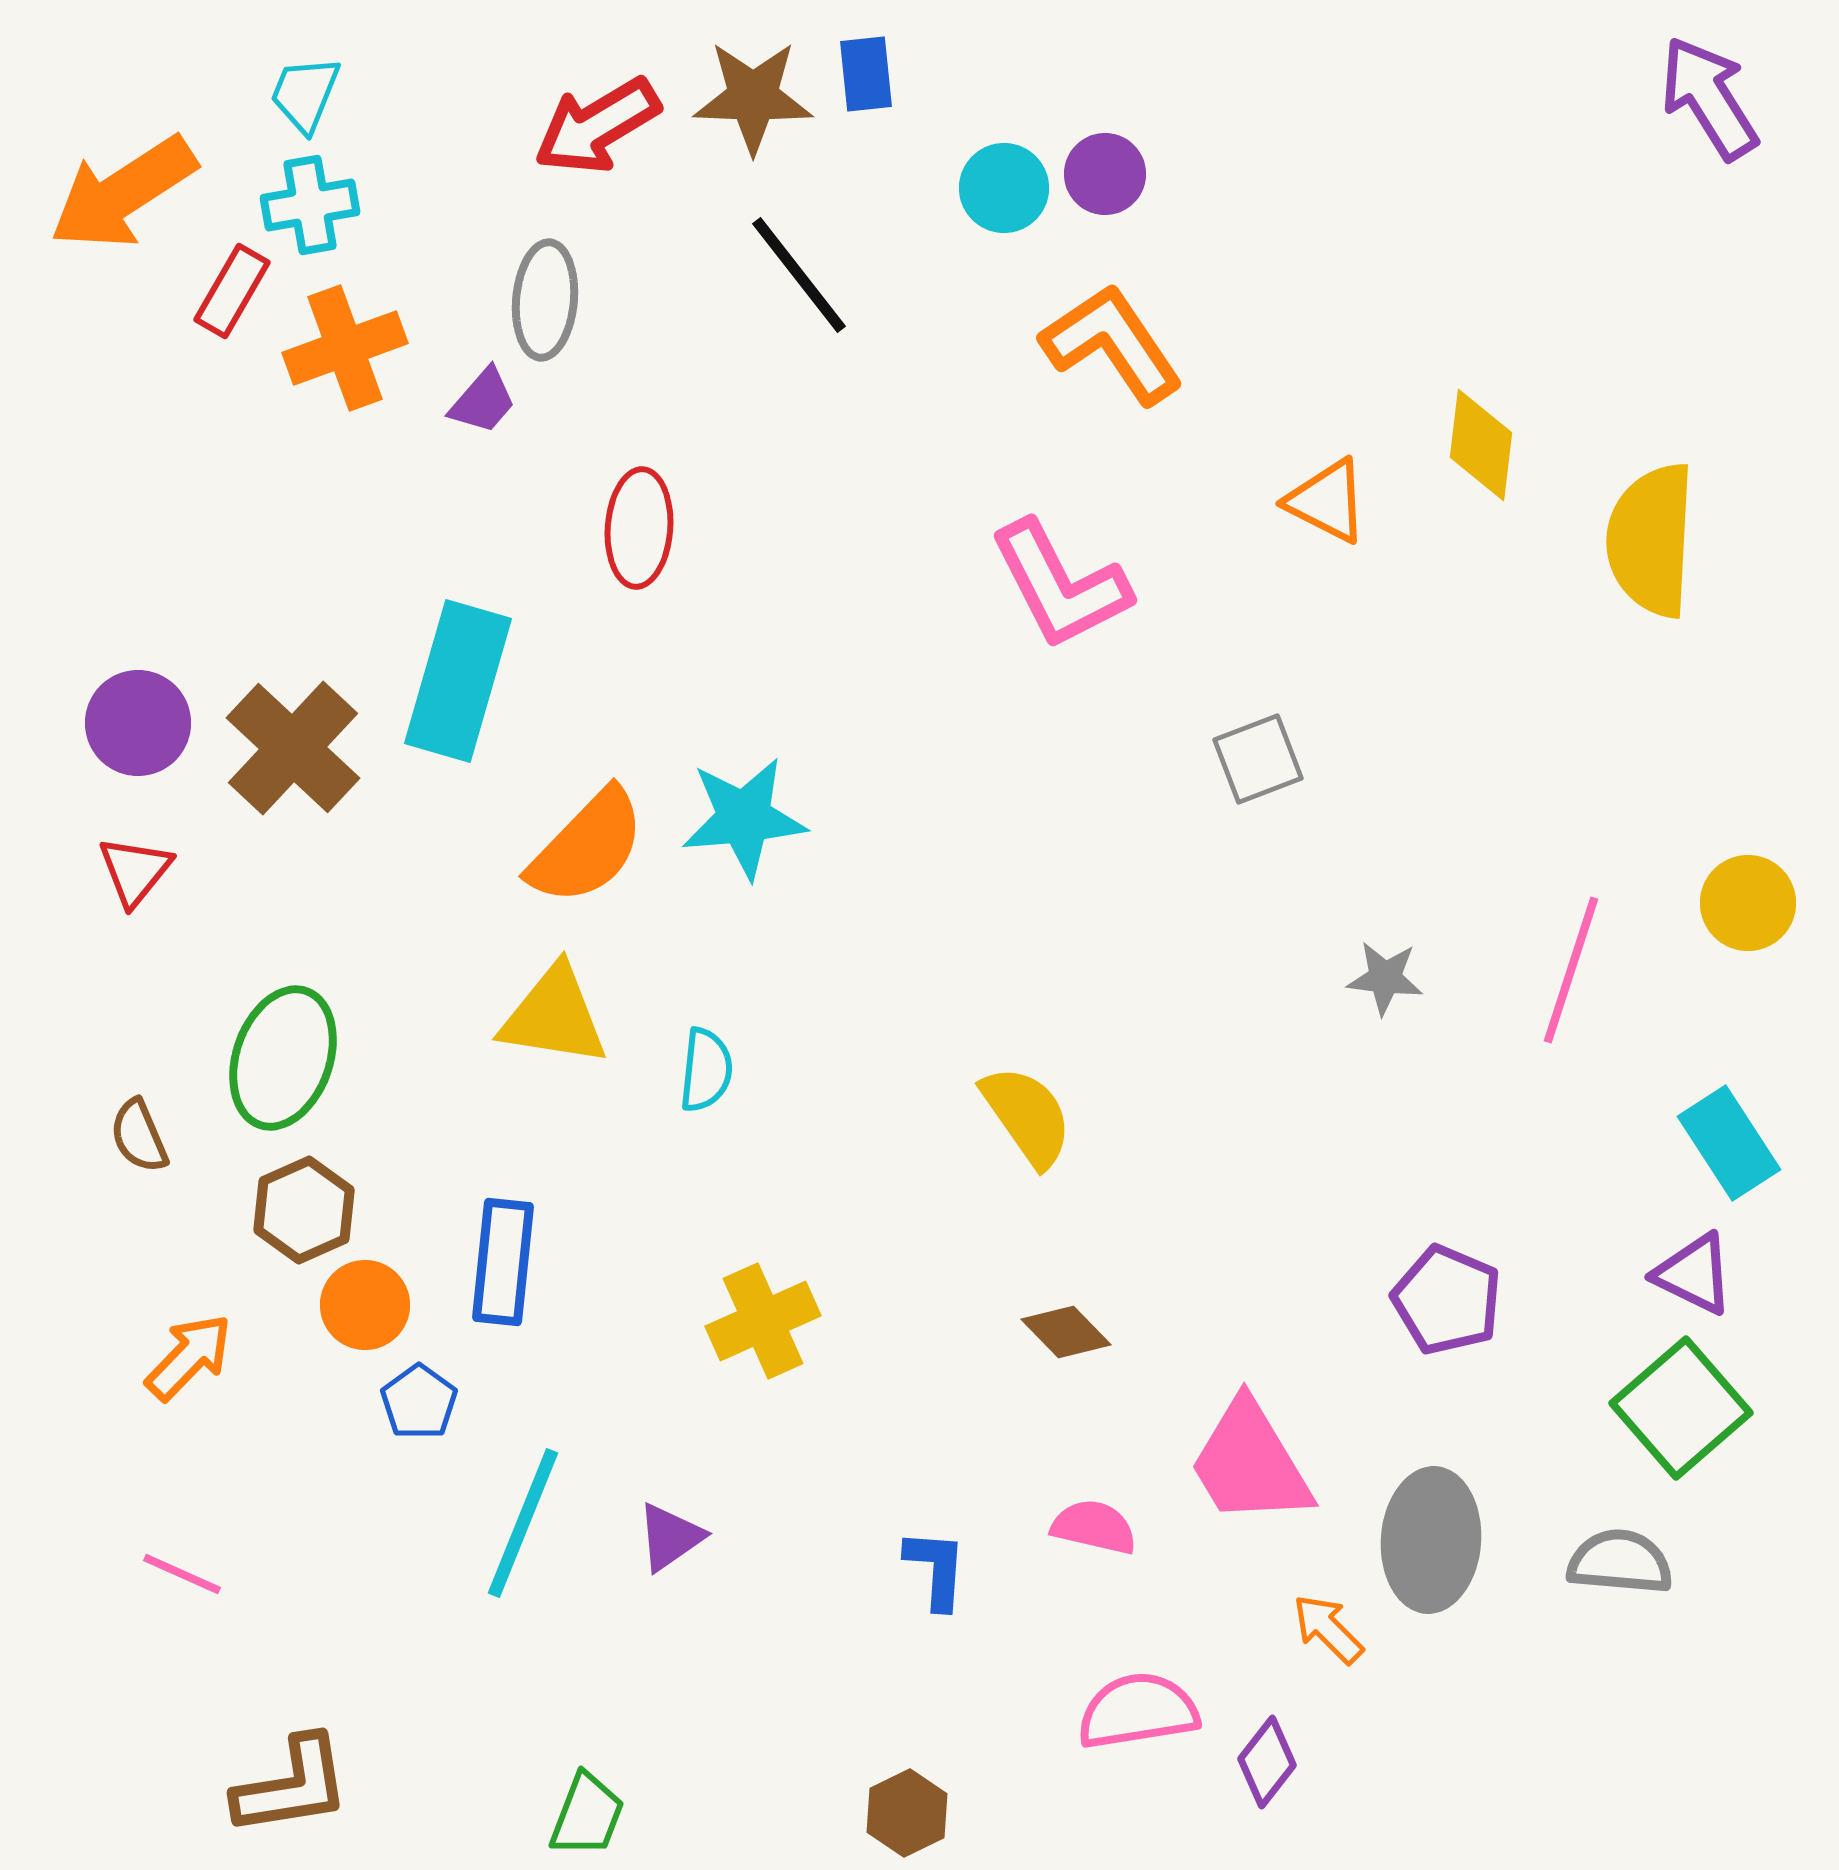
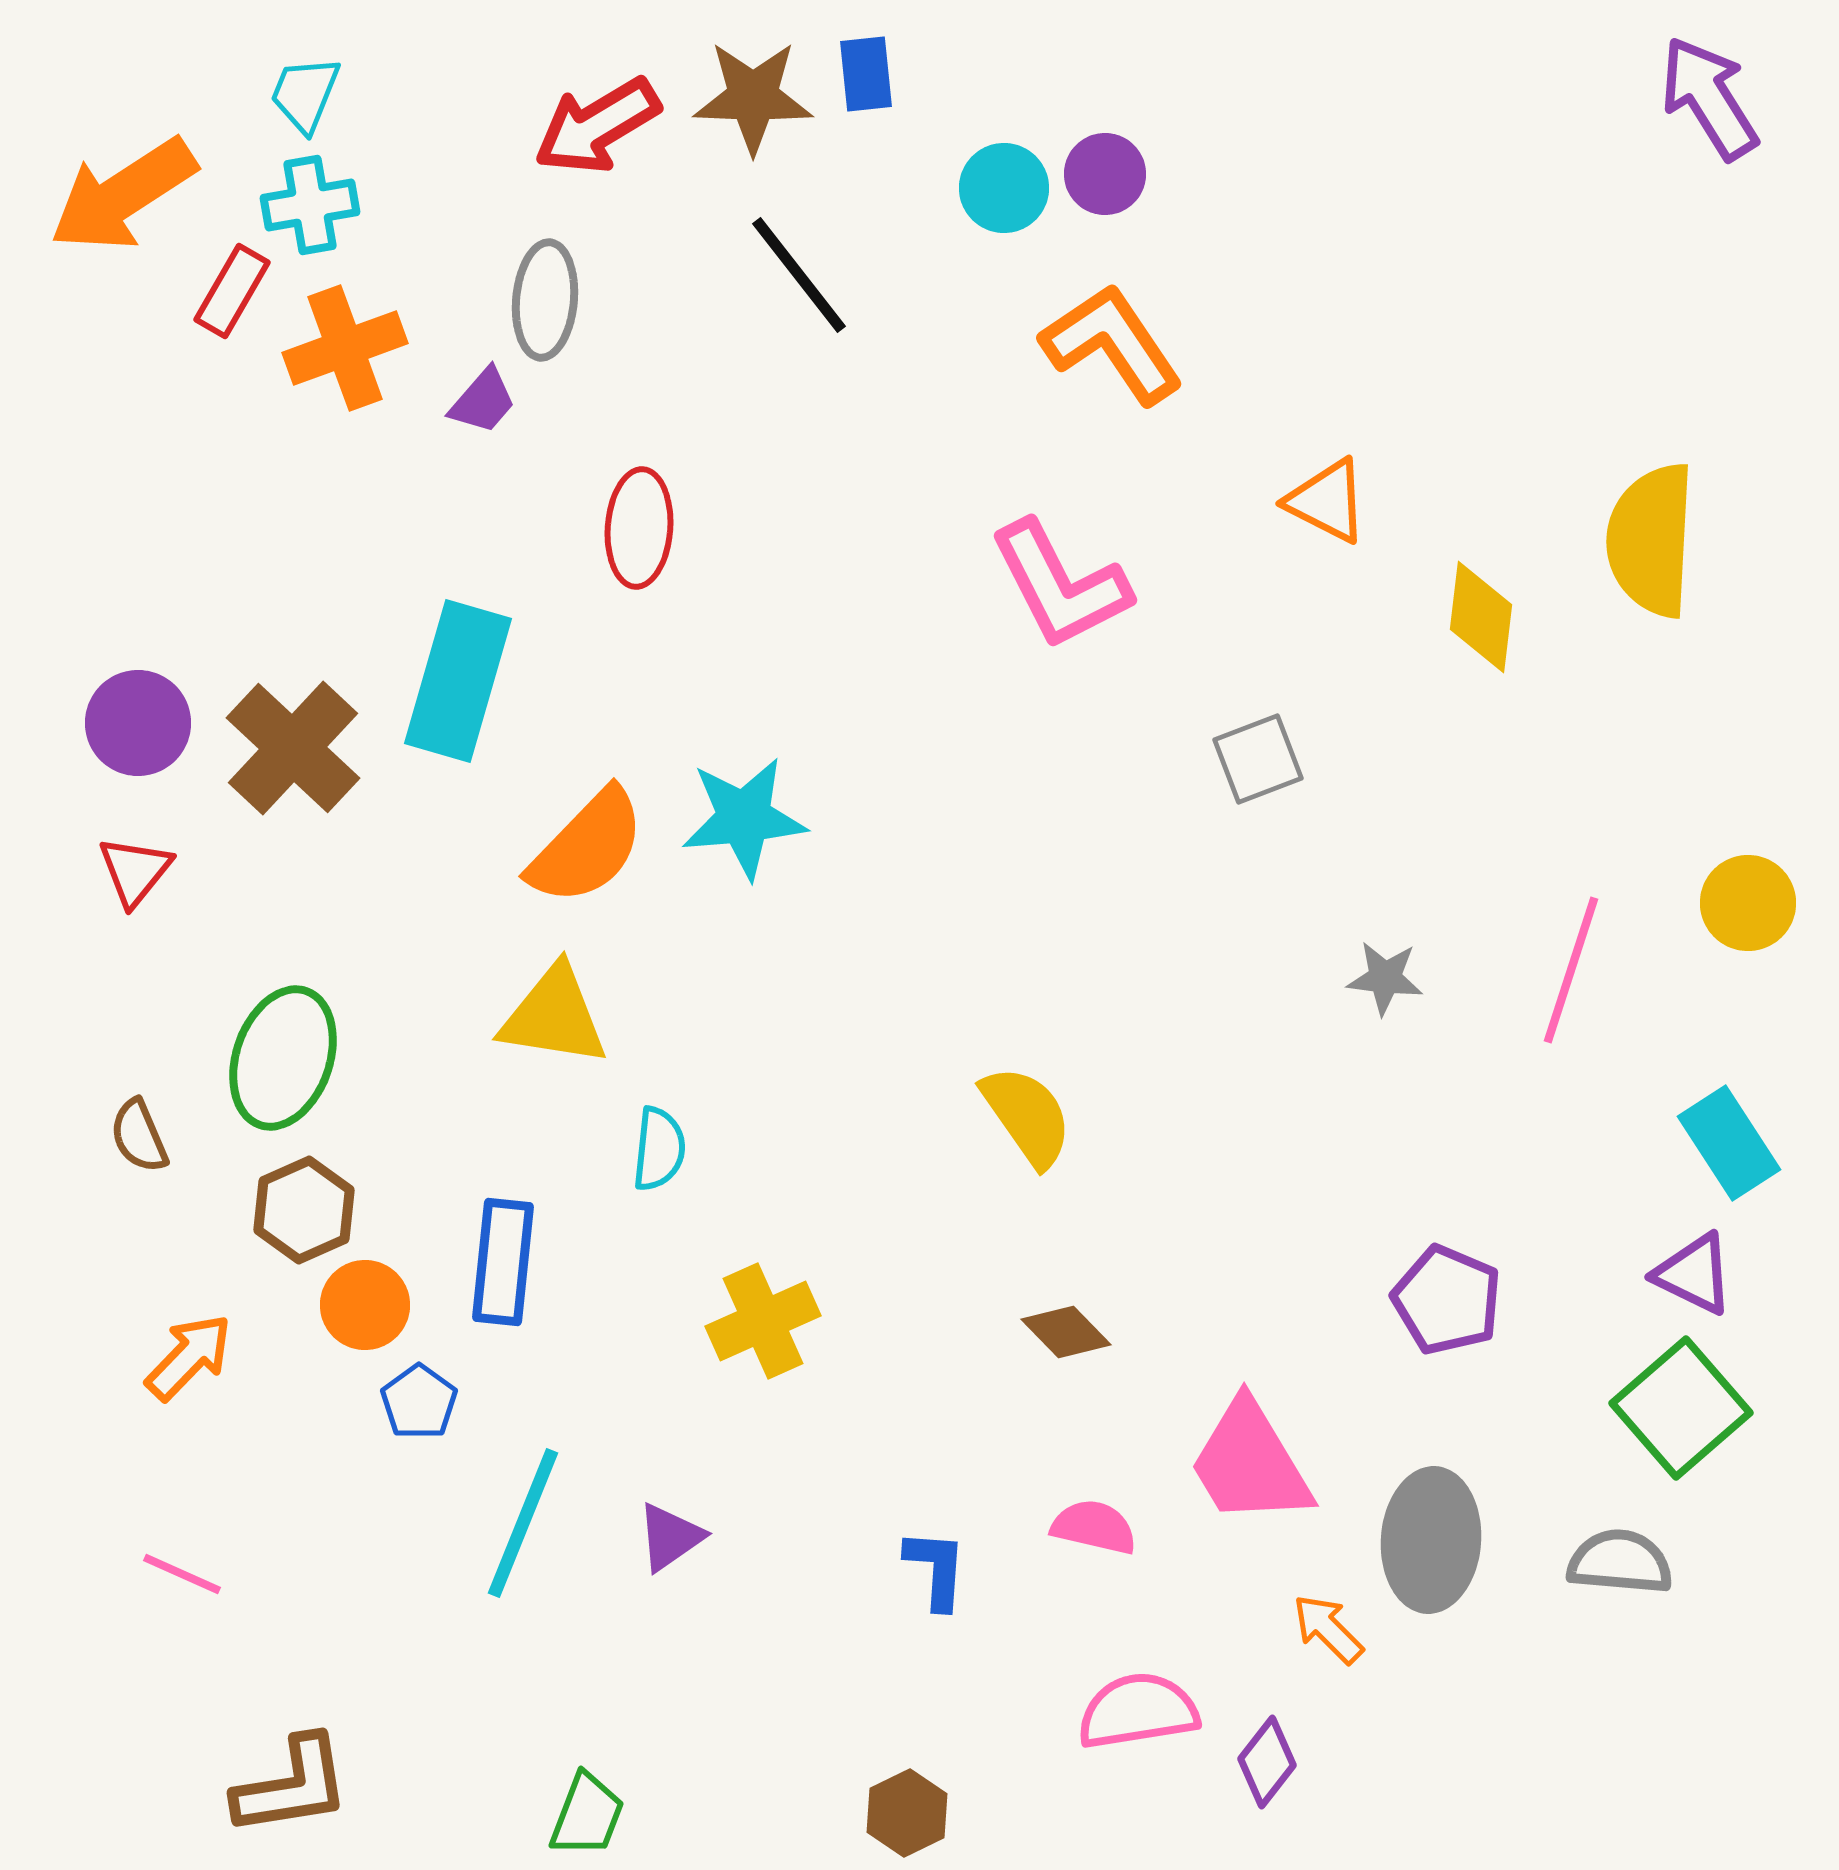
orange arrow at (123, 193): moved 2 px down
yellow diamond at (1481, 445): moved 172 px down
cyan semicircle at (706, 1070): moved 47 px left, 79 px down
